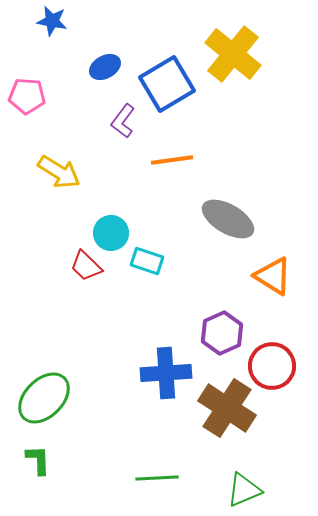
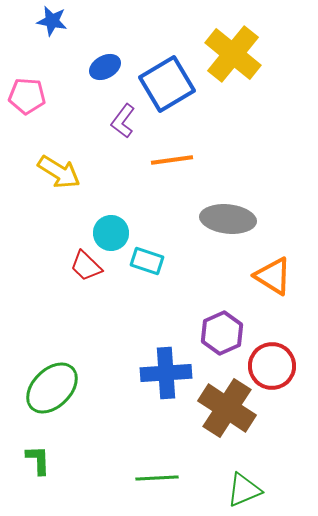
gray ellipse: rotated 24 degrees counterclockwise
green ellipse: moved 8 px right, 10 px up
